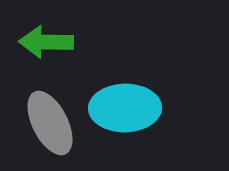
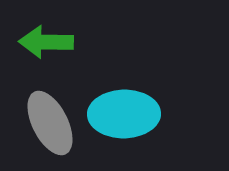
cyan ellipse: moved 1 px left, 6 px down
